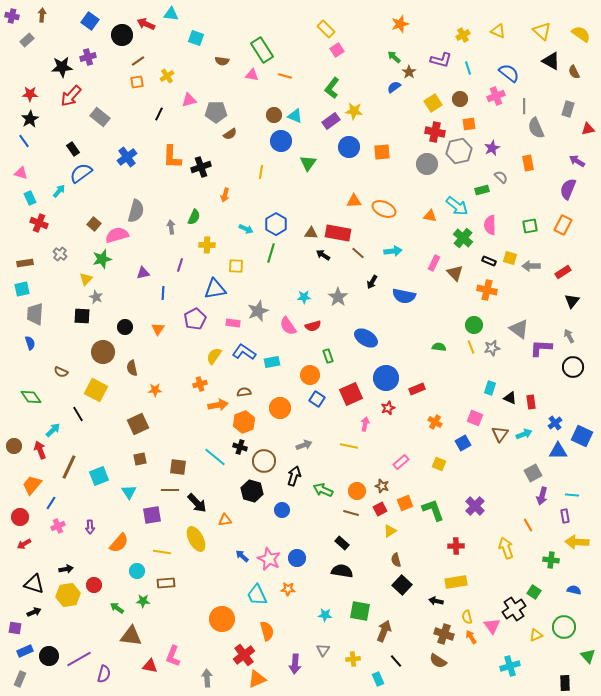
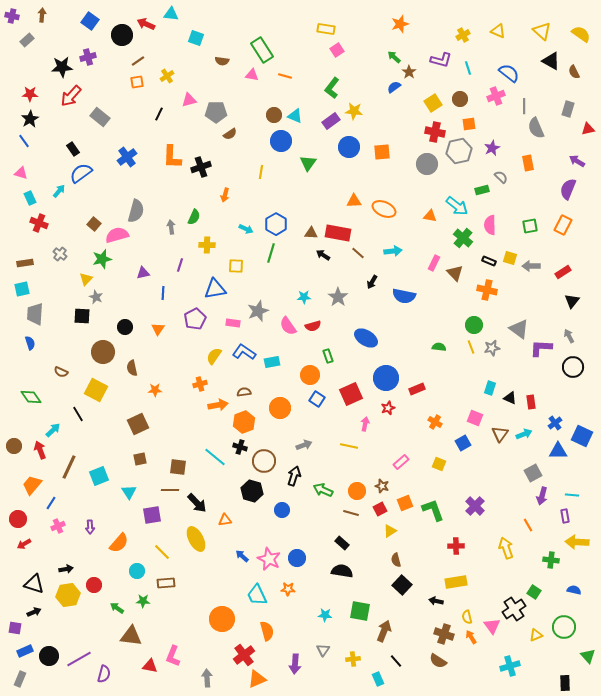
yellow rectangle at (326, 29): rotated 36 degrees counterclockwise
red circle at (20, 517): moved 2 px left, 2 px down
yellow line at (162, 552): rotated 36 degrees clockwise
